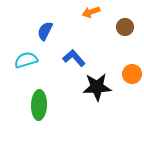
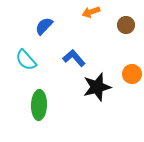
brown circle: moved 1 px right, 2 px up
blue semicircle: moved 1 px left, 5 px up; rotated 18 degrees clockwise
cyan semicircle: rotated 115 degrees counterclockwise
black star: rotated 12 degrees counterclockwise
